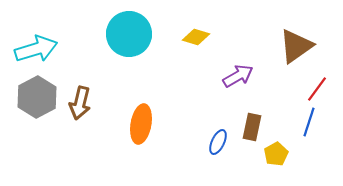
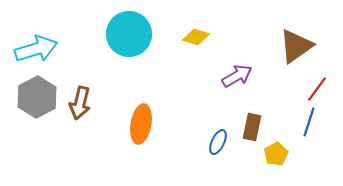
purple arrow: moved 1 px left
